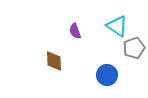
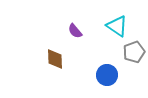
purple semicircle: rotated 21 degrees counterclockwise
gray pentagon: moved 4 px down
brown diamond: moved 1 px right, 2 px up
